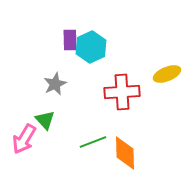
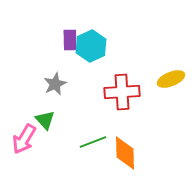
cyan hexagon: moved 1 px up
yellow ellipse: moved 4 px right, 5 px down
